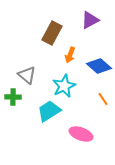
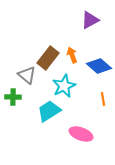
brown rectangle: moved 4 px left, 25 px down; rotated 10 degrees clockwise
orange arrow: moved 2 px right; rotated 140 degrees clockwise
orange line: rotated 24 degrees clockwise
